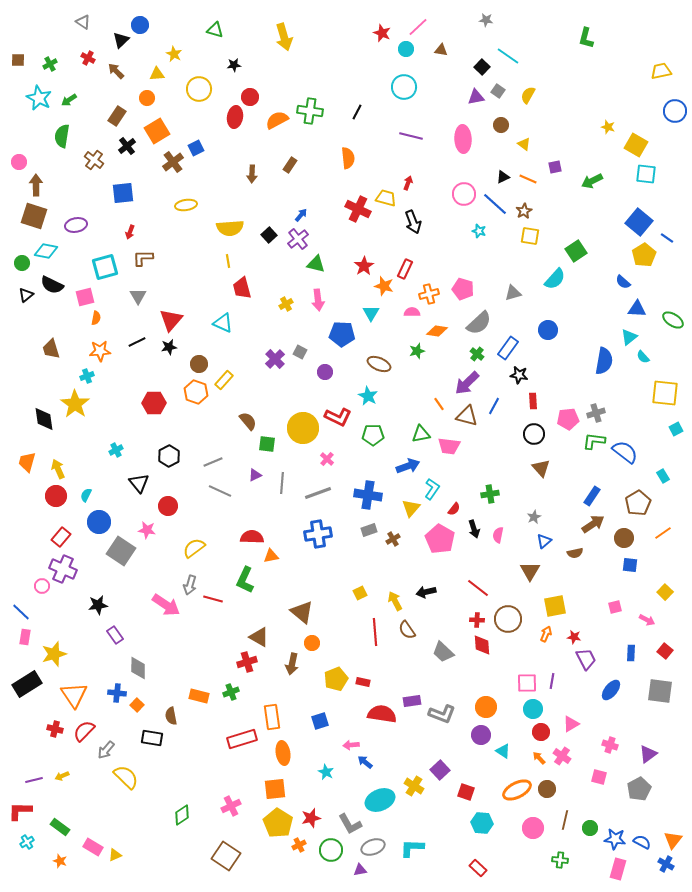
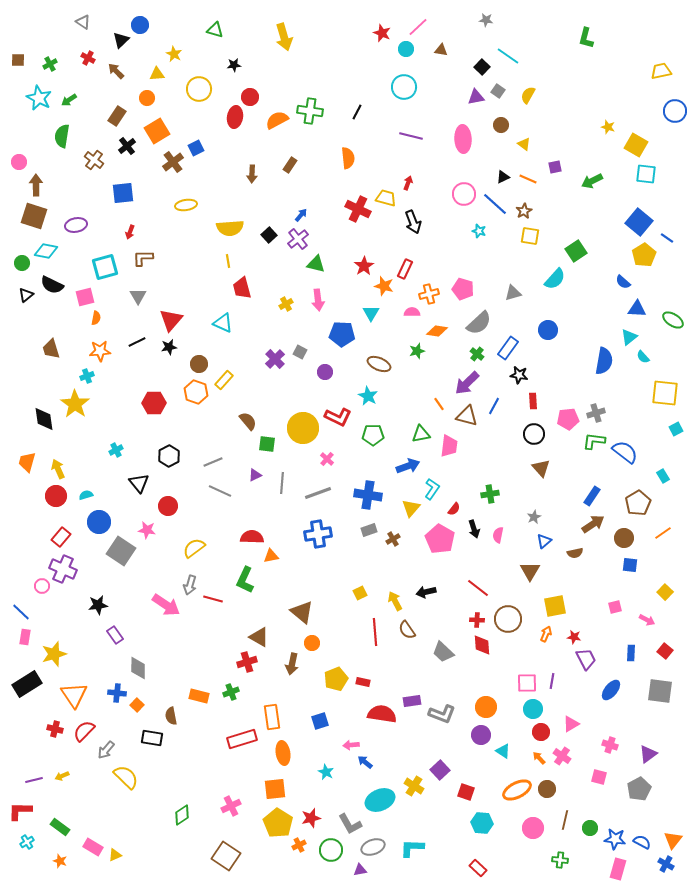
pink trapezoid at (449, 446): rotated 90 degrees counterclockwise
cyan semicircle at (86, 495): rotated 48 degrees clockwise
